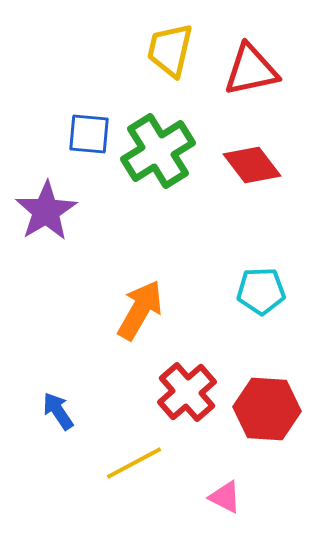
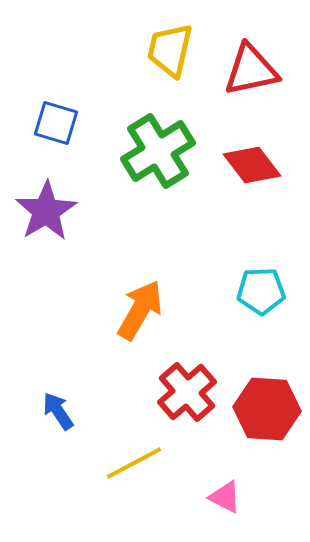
blue square: moved 33 px left, 11 px up; rotated 12 degrees clockwise
